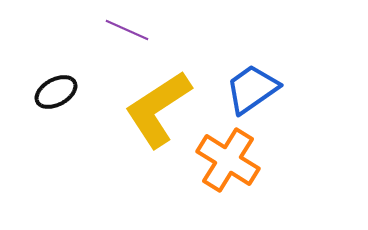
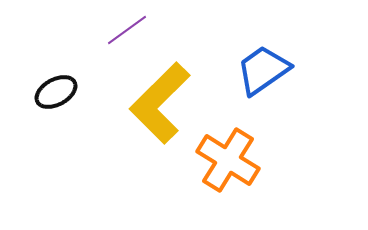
purple line: rotated 60 degrees counterclockwise
blue trapezoid: moved 11 px right, 19 px up
yellow L-shape: moved 2 px right, 6 px up; rotated 12 degrees counterclockwise
